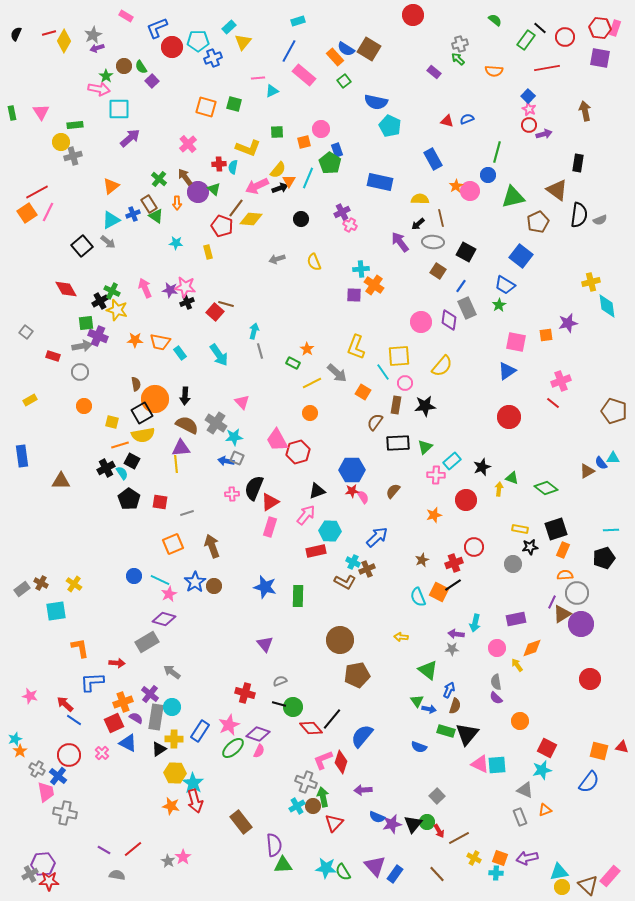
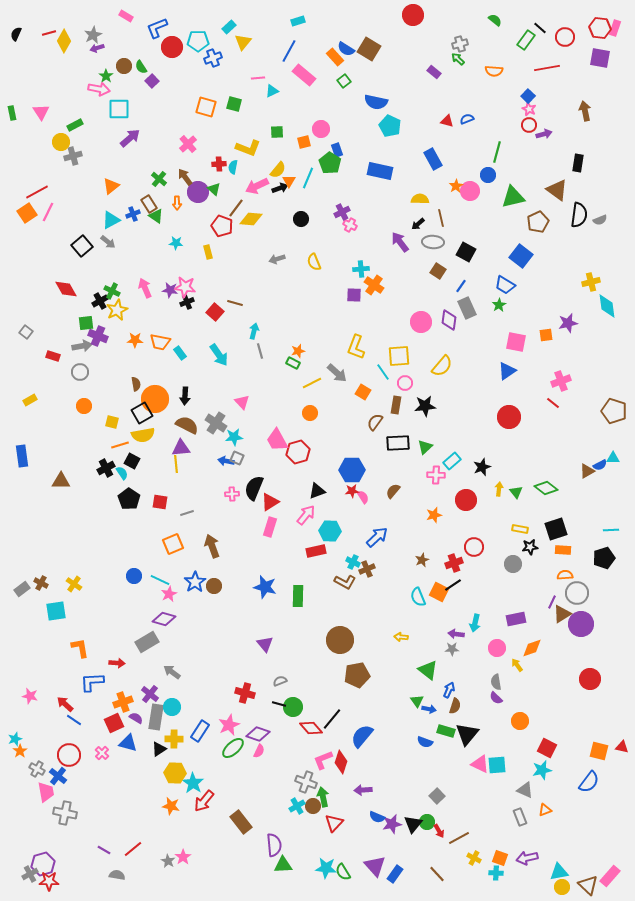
green rectangle at (75, 125): rotated 21 degrees counterclockwise
blue rectangle at (380, 182): moved 11 px up
brown line at (226, 304): moved 9 px right, 1 px up
yellow star at (117, 310): rotated 30 degrees clockwise
orange star at (307, 349): moved 9 px left, 2 px down; rotated 24 degrees clockwise
blue semicircle at (601, 463): moved 1 px left, 2 px down; rotated 80 degrees counterclockwise
green triangle at (512, 478): moved 4 px right, 14 px down; rotated 32 degrees clockwise
orange rectangle at (563, 550): rotated 70 degrees clockwise
blue triangle at (128, 743): rotated 12 degrees counterclockwise
blue semicircle at (419, 747): moved 6 px right, 5 px up
red arrow at (195, 801): moved 9 px right; rotated 55 degrees clockwise
purple hexagon at (43, 864): rotated 10 degrees counterclockwise
